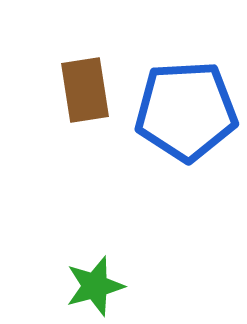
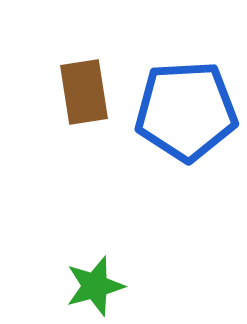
brown rectangle: moved 1 px left, 2 px down
